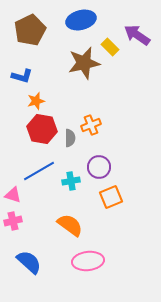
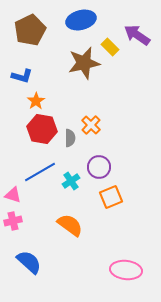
orange star: rotated 18 degrees counterclockwise
orange cross: rotated 24 degrees counterclockwise
blue line: moved 1 px right, 1 px down
cyan cross: rotated 24 degrees counterclockwise
pink ellipse: moved 38 px right, 9 px down; rotated 12 degrees clockwise
